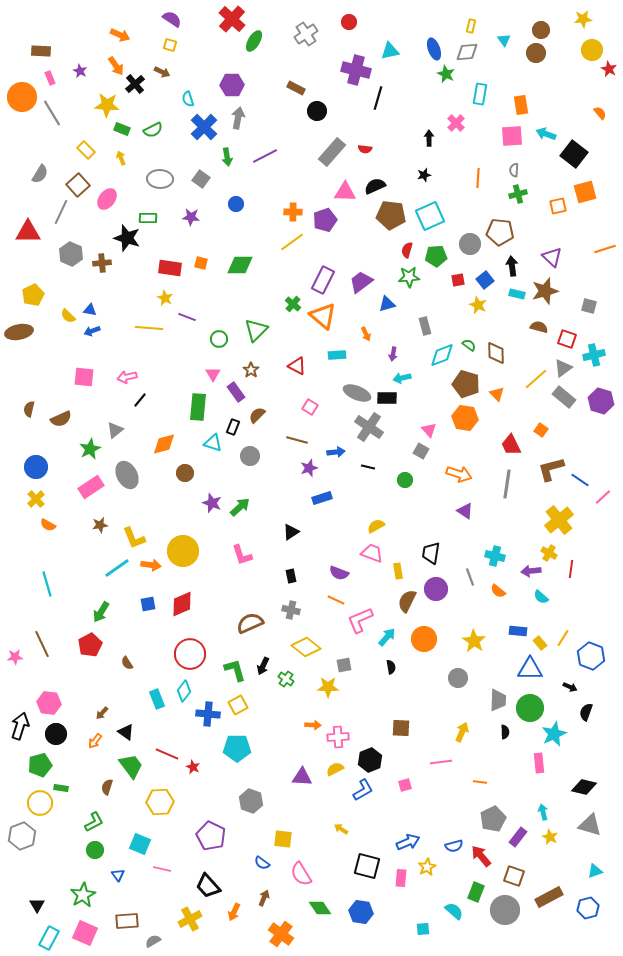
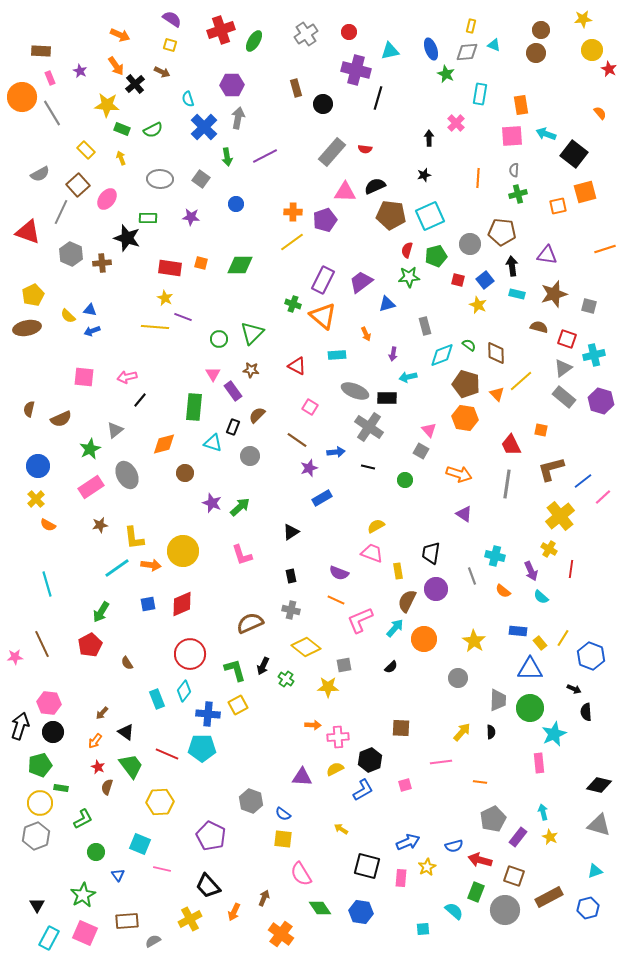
red cross at (232, 19): moved 11 px left, 11 px down; rotated 28 degrees clockwise
red circle at (349, 22): moved 10 px down
cyan triangle at (504, 40): moved 10 px left, 5 px down; rotated 32 degrees counterclockwise
blue ellipse at (434, 49): moved 3 px left
brown rectangle at (296, 88): rotated 48 degrees clockwise
black circle at (317, 111): moved 6 px right, 7 px up
gray semicircle at (40, 174): rotated 30 degrees clockwise
red triangle at (28, 232): rotated 20 degrees clockwise
brown pentagon at (500, 232): moved 2 px right
green pentagon at (436, 256): rotated 10 degrees counterclockwise
purple triangle at (552, 257): moved 5 px left, 2 px up; rotated 35 degrees counterclockwise
red square at (458, 280): rotated 24 degrees clockwise
brown star at (545, 291): moved 9 px right, 3 px down
green cross at (293, 304): rotated 21 degrees counterclockwise
purple line at (187, 317): moved 4 px left
yellow line at (149, 328): moved 6 px right, 1 px up
green triangle at (256, 330): moved 4 px left, 3 px down
brown ellipse at (19, 332): moved 8 px right, 4 px up
brown star at (251, 370): rotated 28 degrees counterclockwise
cyan arrow at (402, 378): moved 6 px right, 1 px up
yellow line at (536, 379): moved 15 px left, 2 px down
purple rectangle at (236, 392): moved 3 px left, 1 px up
gray ellipse at (357, 393): moved 2 px left, 2 px up
green rectangle at (198, 407): moved 4 px left
orange square at (541, 430): rotated 24 degrees counterclockwise
brown line at (297, 440): rotated 20 degrees clockwise
blue circle at (36, 467): moved 2 px right, 1 px up
blue line at (580, 480): moved 3 px right, 1 px down; rotated 72 degrees counterclockwise
blue rectangle at (322, 498): rotated 12 degrees counterclockwise
purple triangle at (465, 511): moved 1 px left, 3 px down
yellow cross at (559, 520): moved 1 px right, 4 px up
yellow L-shape at (134, 538): rotated 15 degrees clockwise
yellow cross at (549, 553): moved 4 px up
purple arrow at (531, 571): rotated 108 degrees counterclockwise
gray line at (470, 577): moved 2 px right, 1 px up
orange semicircle at (498, 591): moved 5 px right
cyan arrow at (387, 637): moved 8 px right, 9 px up
black semicircle at (391, 667): rotated 56 degrees clockwise
black arrow at (570, 687): moved 4 px right, 2 px down
black semicircle at (586, 712): rotated 24 degrees counterclockwise
yellow arrow at (462, 732): rotated 18 degrees clockwise
black semicircle at (505, 732): moved 14 px left
black circle at (56, 734): moved 3 px left, 2 px up
cyan pentagon at (237, 748): moved 35 px left
red star at (193, 767): moved 95 px left
black diamond at (584, 787): moved 15 px right, 2 px up
green L-shape at (94, 822): moved 11 px left, 3 px up
gray triangle at (590, 825): moved 9 px right
gray hexagon at (22, 836): moved 14 px right
green circle at (95, 850): moved 1 px right, 2 px down
red arrow at (481, 856): moved 1 px left, 4 px down; rotated 35 degrees counterclockwise
blue semicircle at (262, 863): moved 21 px right, 49 px up
